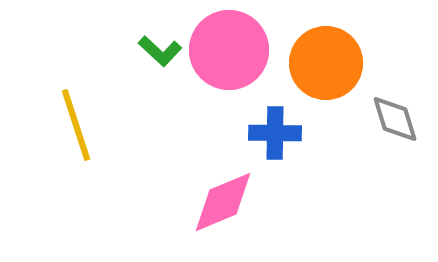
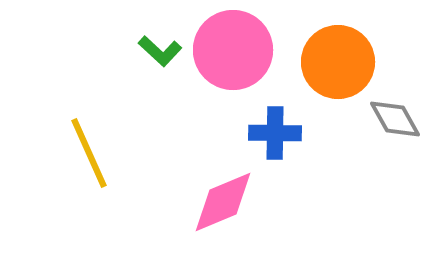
pink circle: moved 4 px right
orange circle: moved 12 px right, 1 px up
gray diamond: rotated 12 degrees counterclockwise
yellow line: moved 13 px right, 28 px down; rotated 6 degrees counterclockwise
